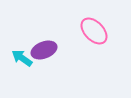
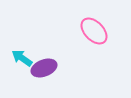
purple ellipse: moved 18 px down
